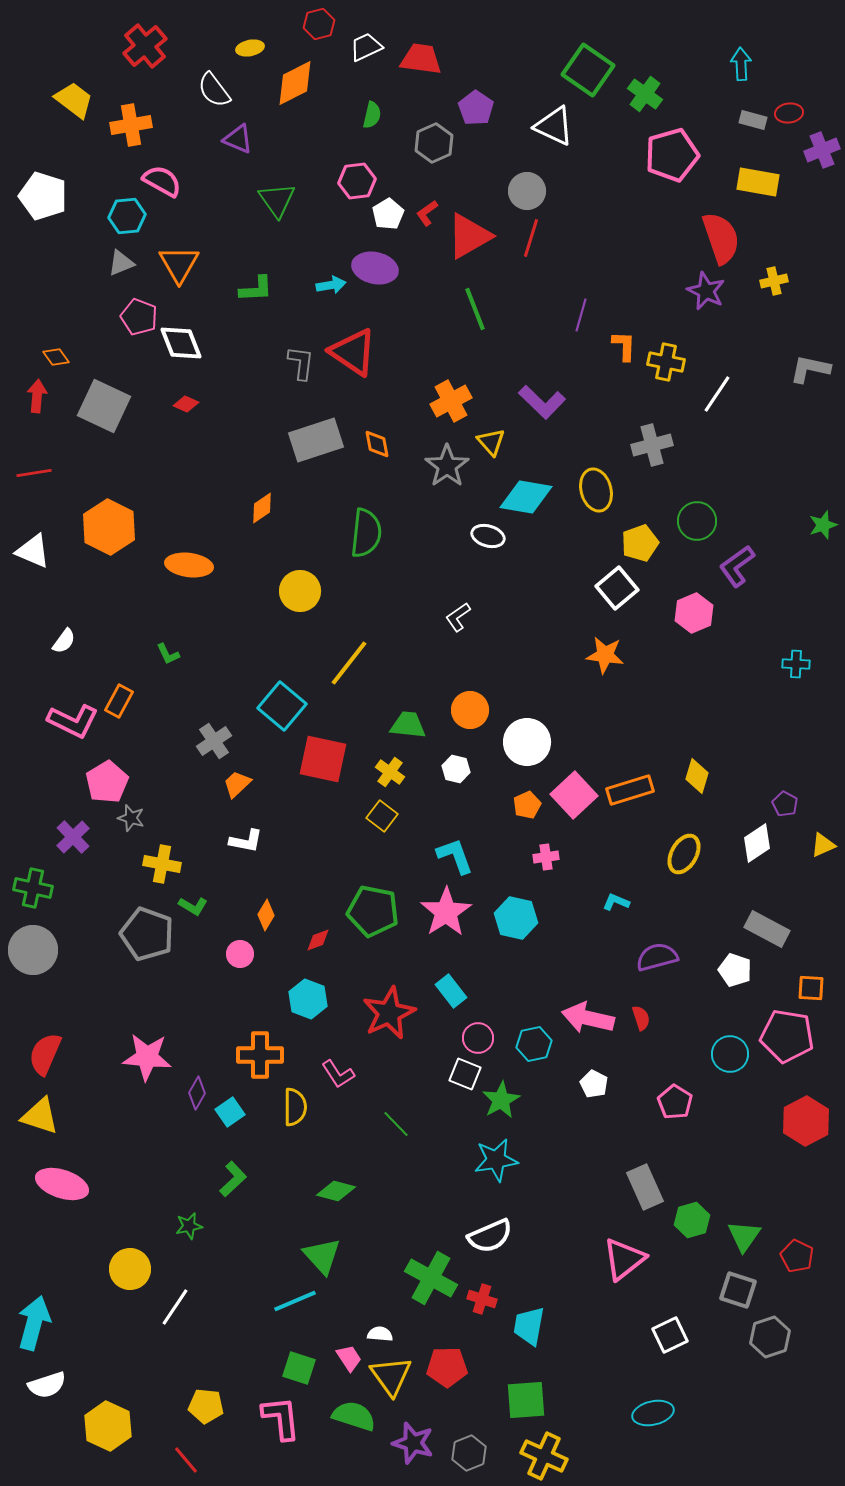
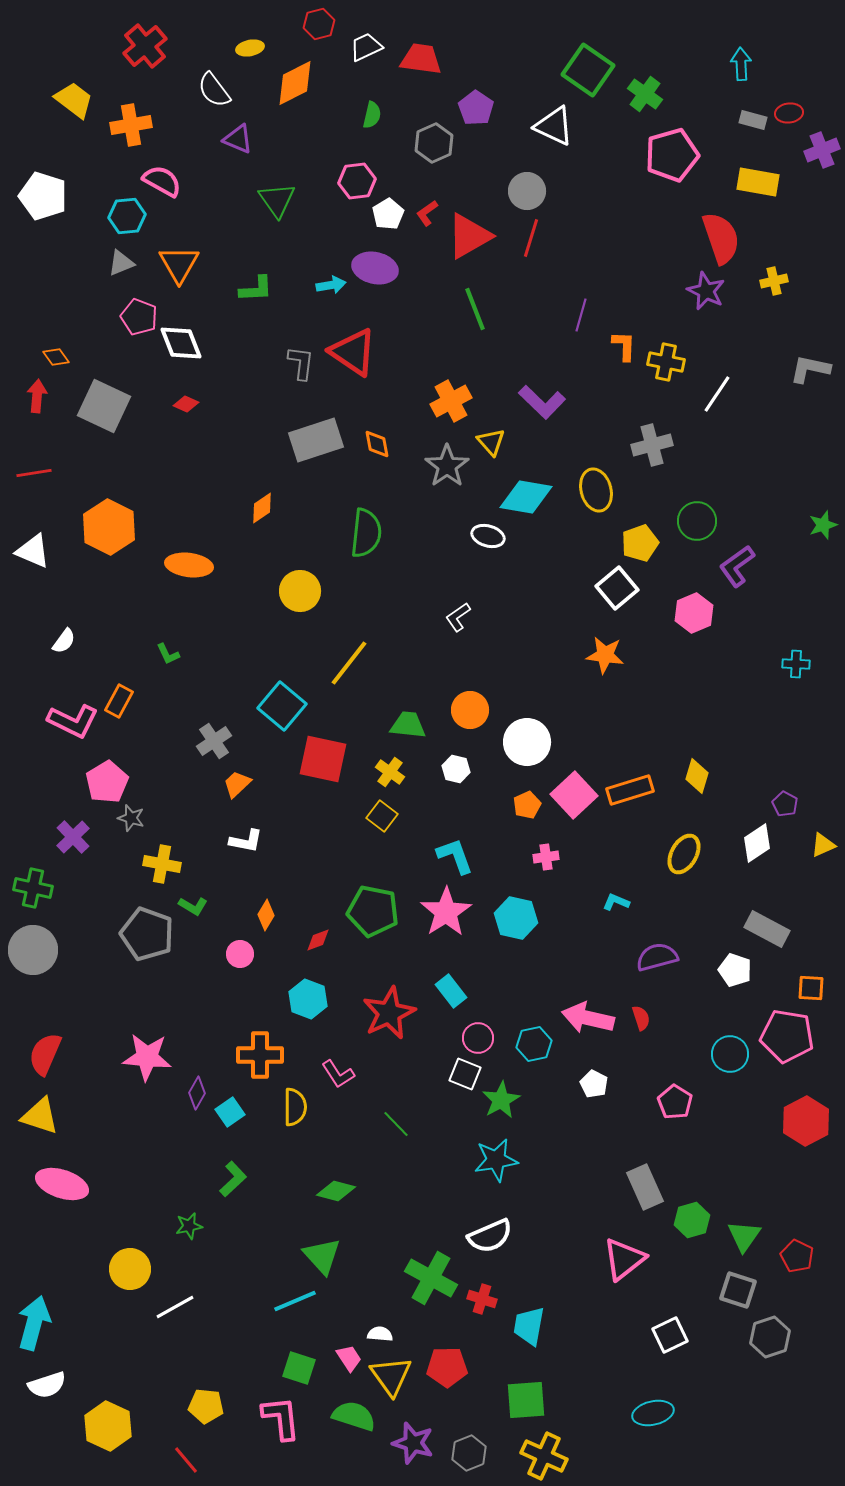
white line at (175, 1307): rotated 27 degrees clockwise
